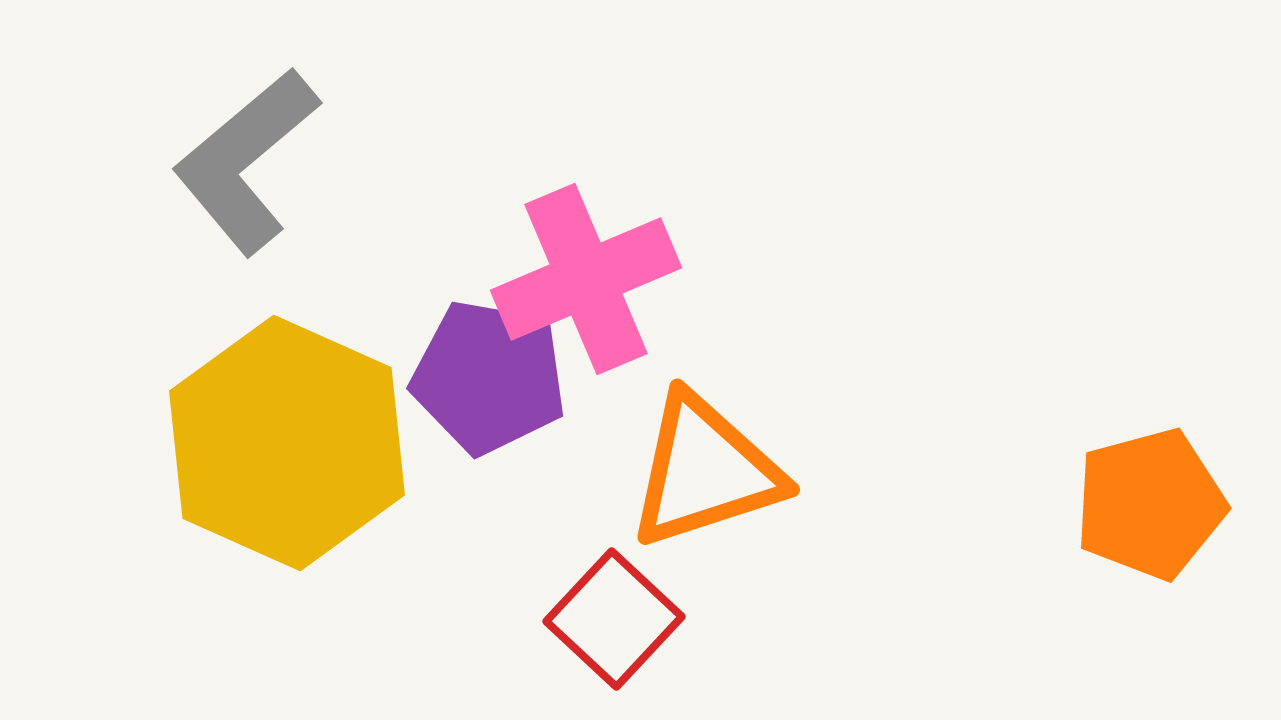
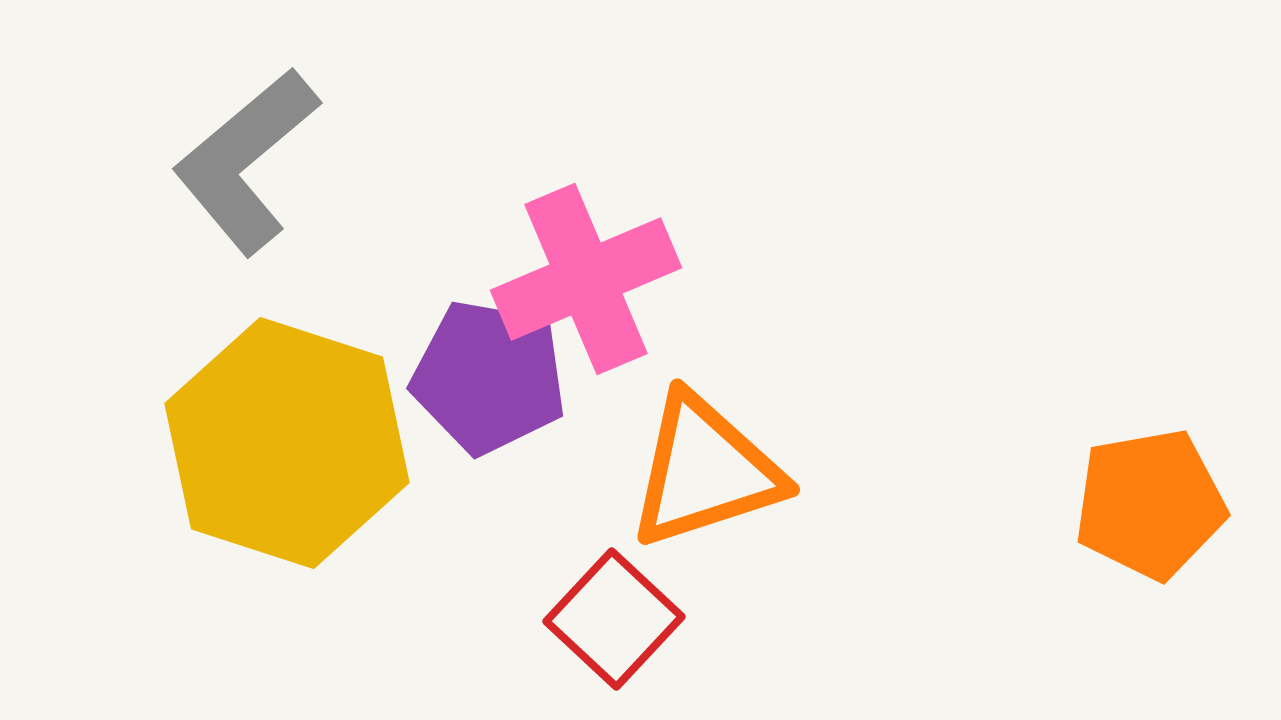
yellow hexagon: rotated 6 degrees counterclockwise
orange pentagon: rotated 5 degrees clockwise
